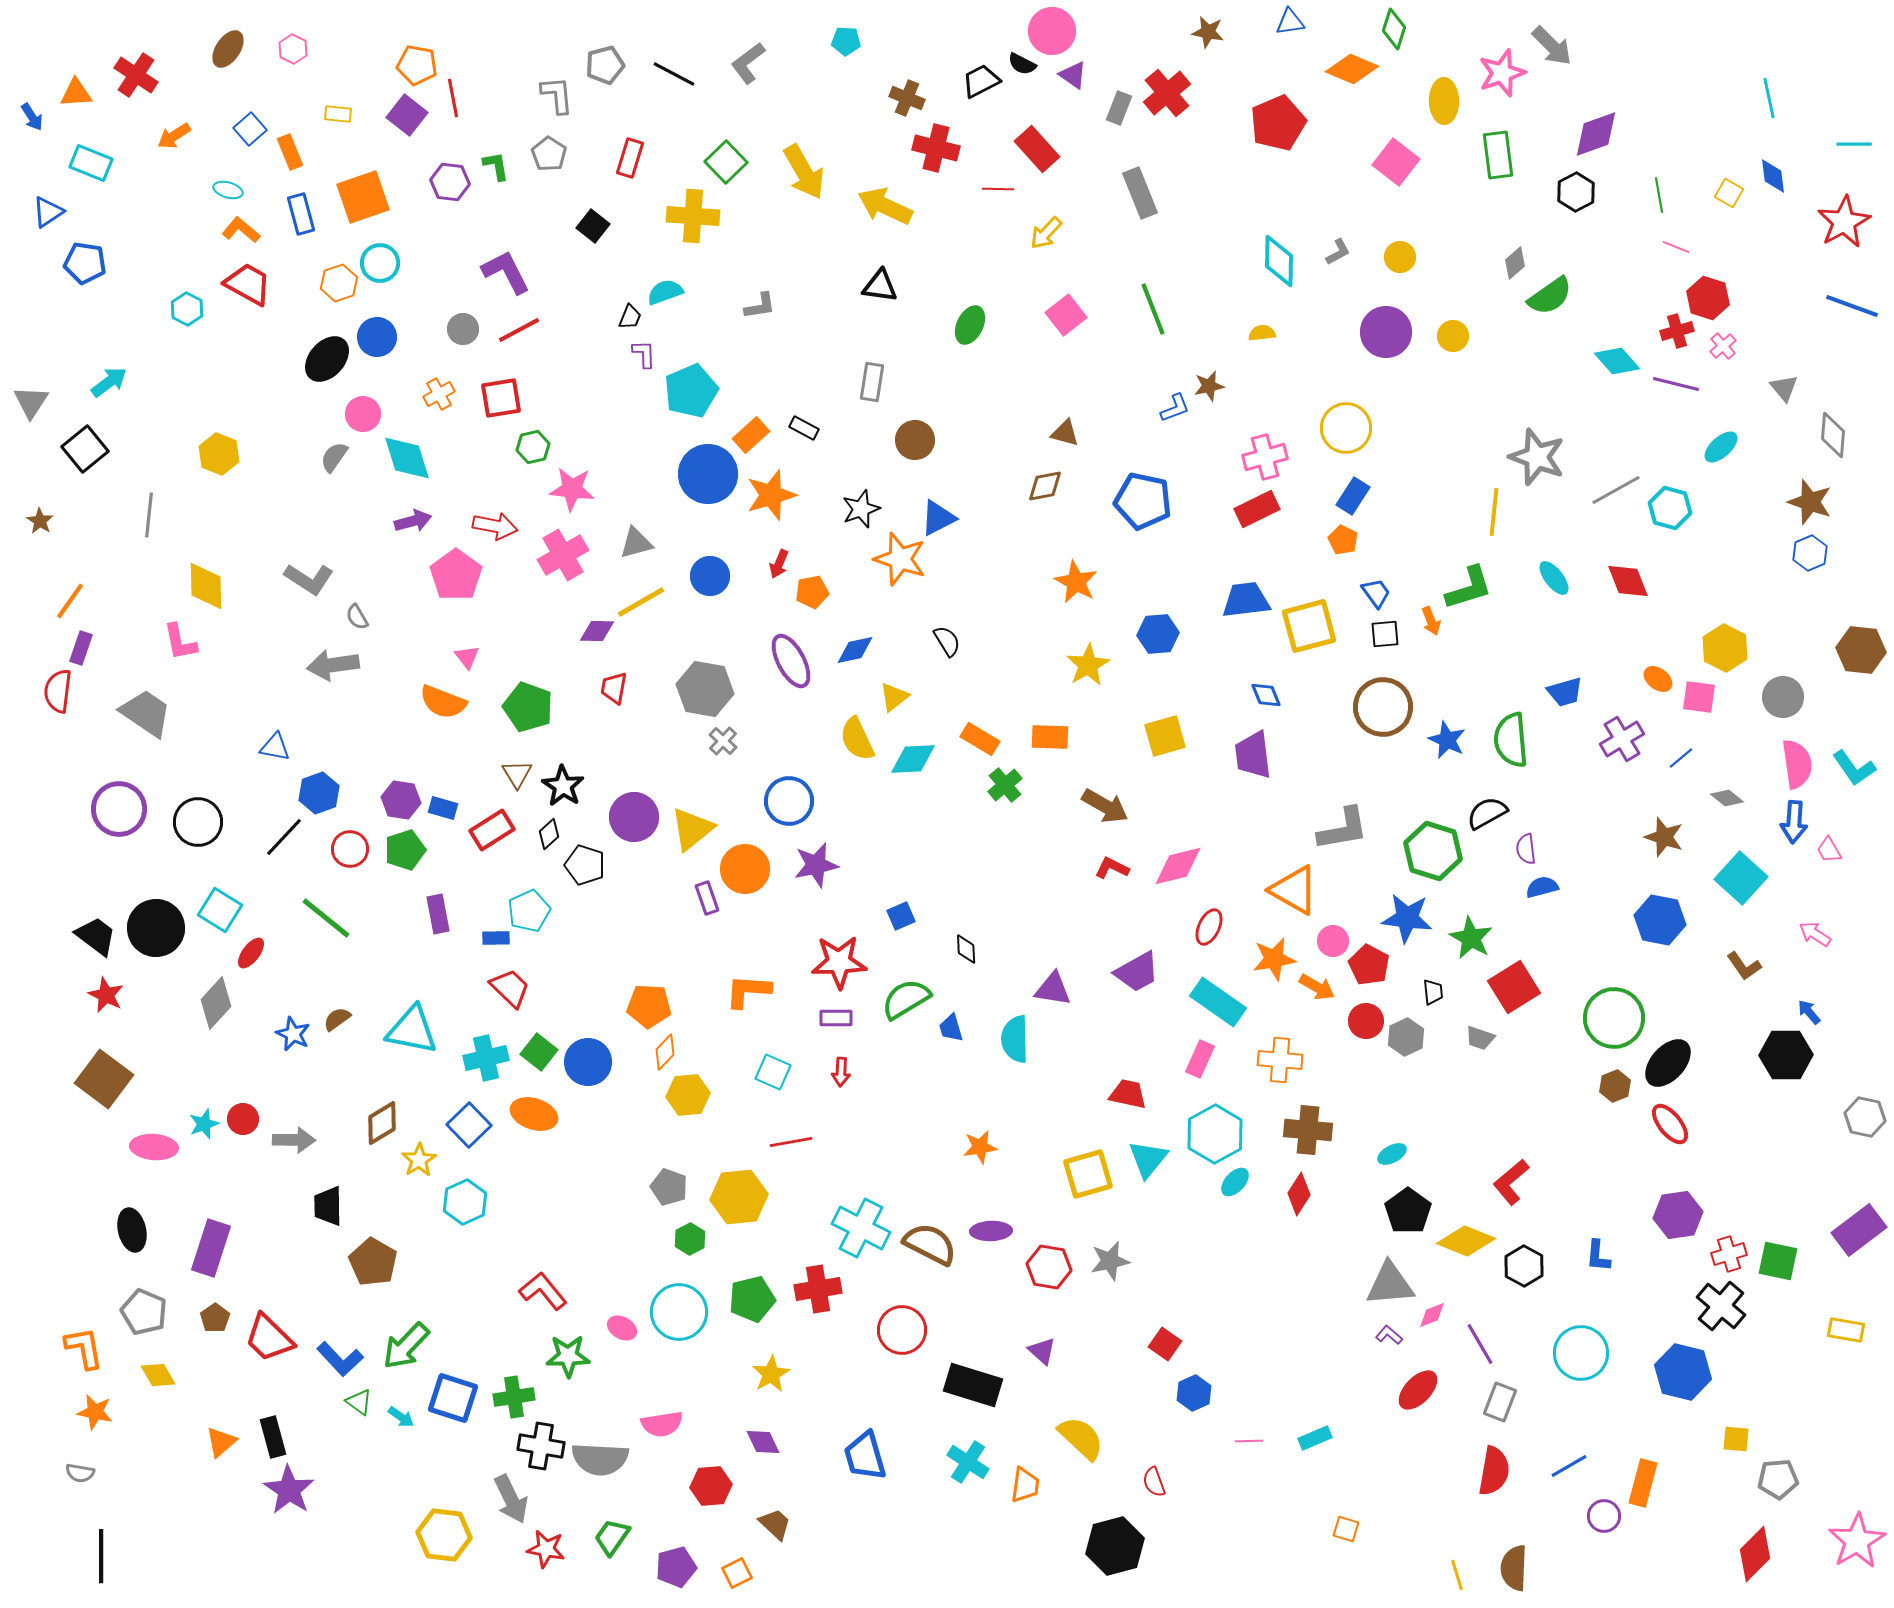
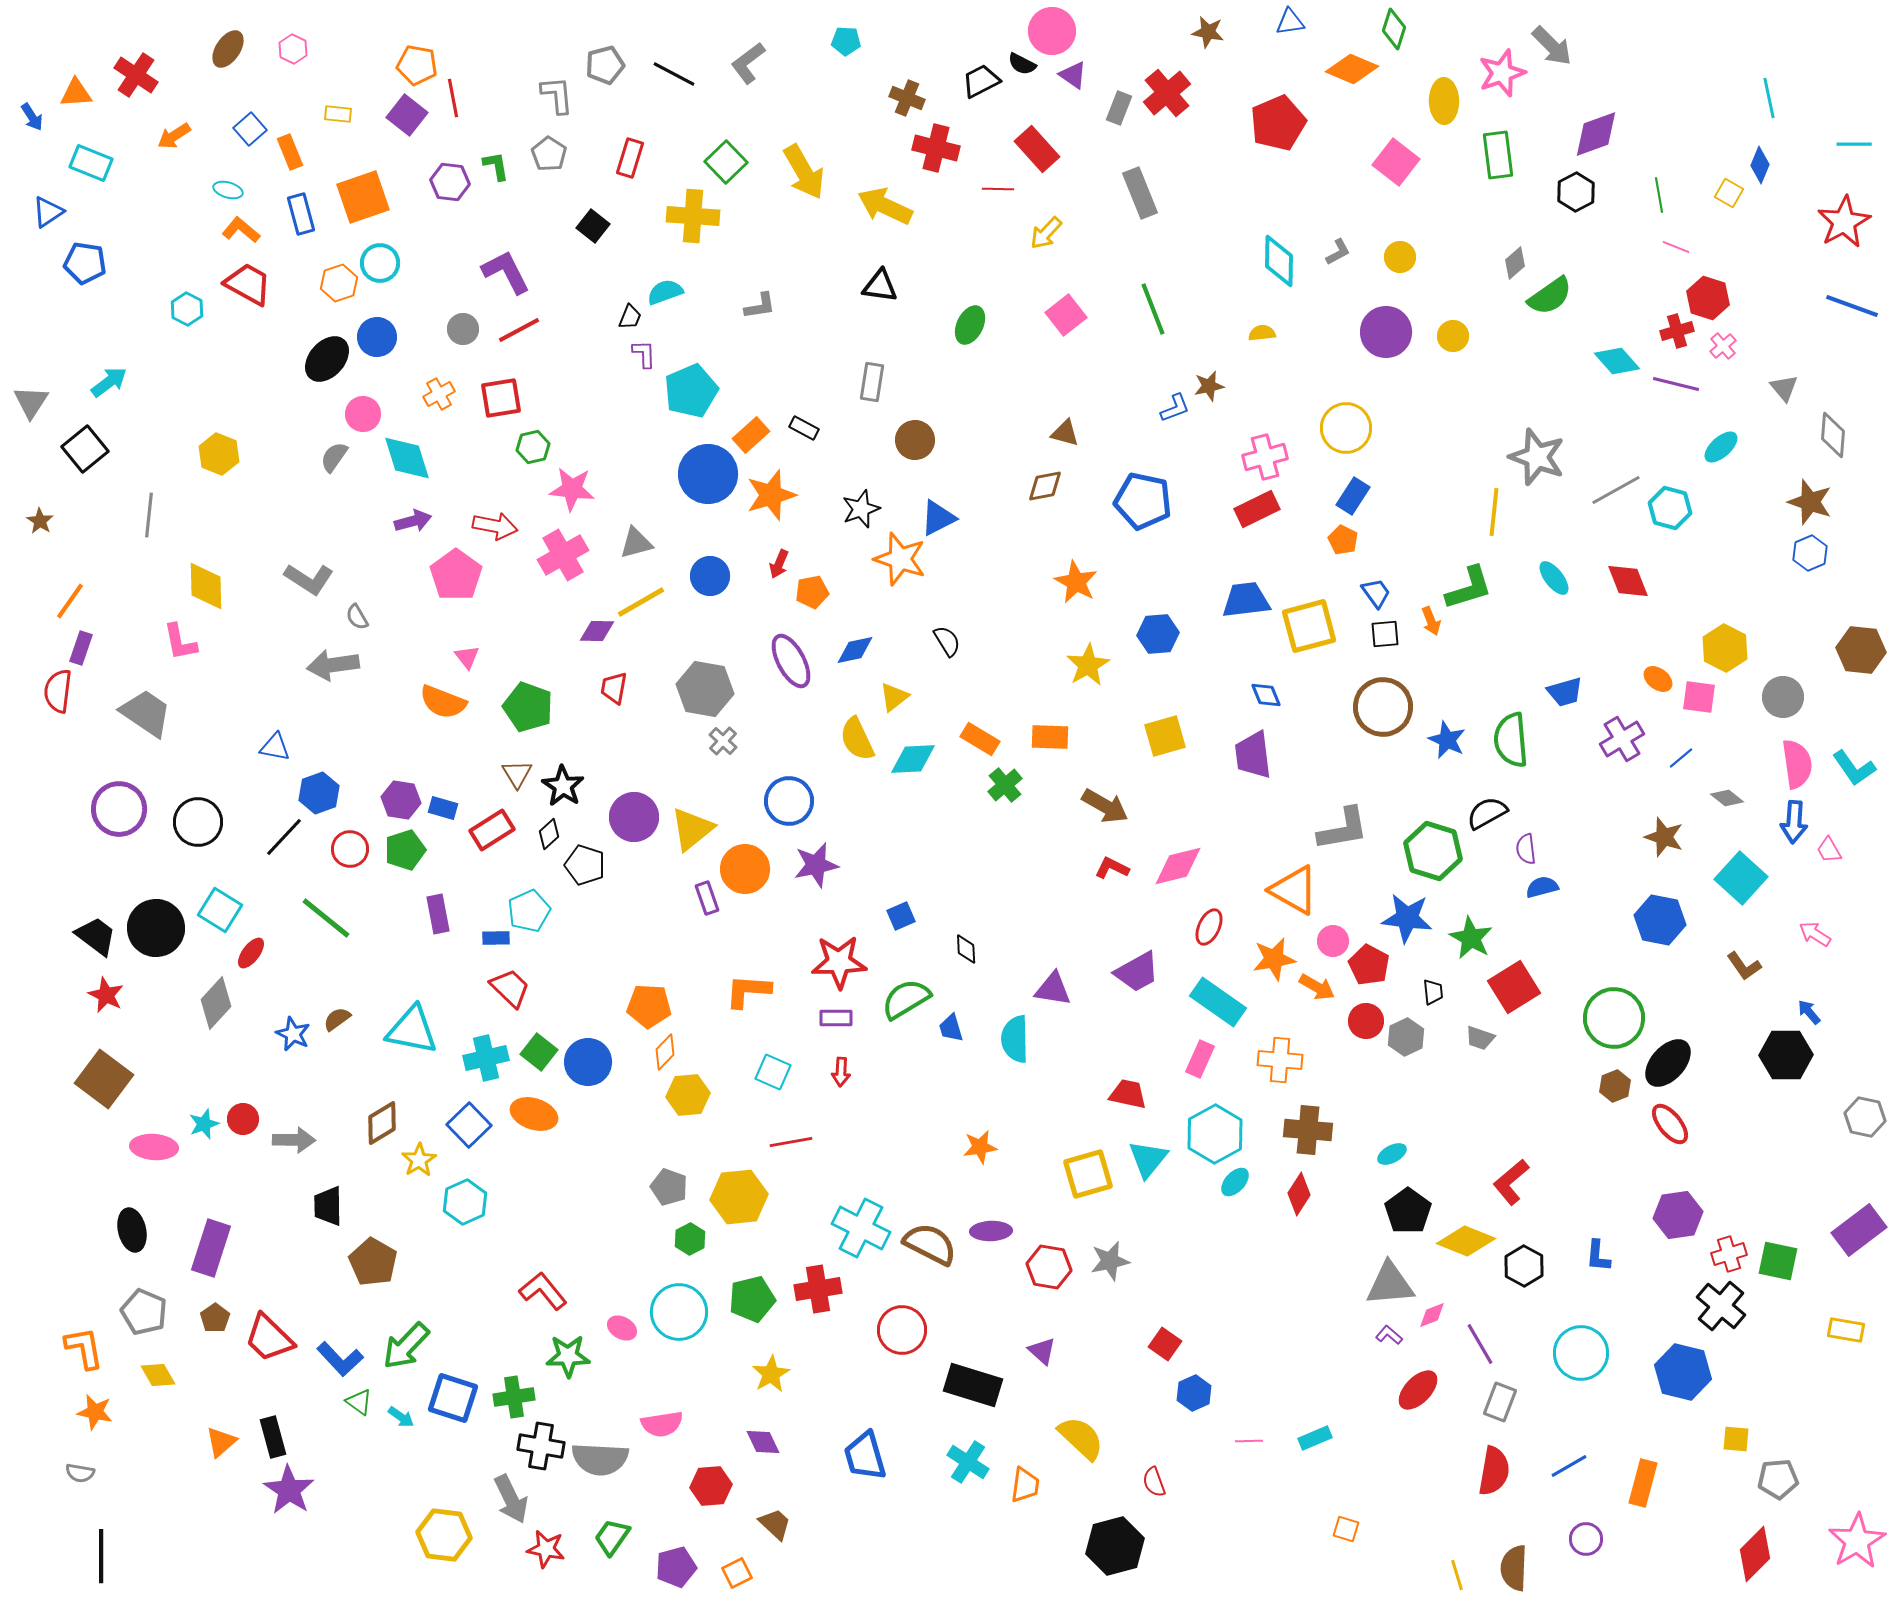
blue diamond at (1773, 176): moved 13 px left, 11 px up; rotated 30 degrees clockwise
purple circle at (1604, 1516): moved 18 px left, 23 px down
